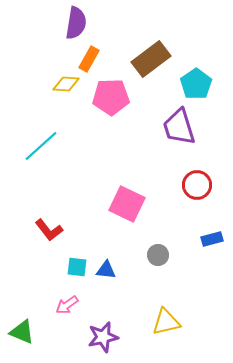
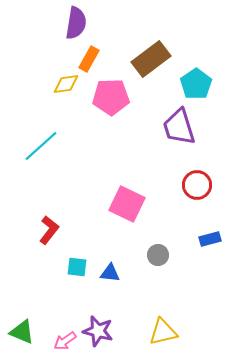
yellow diamond: rotated 12 degrees counterclockwise
red L-shape: rotated 104 degrees counterclockwise
blue rectangle: moved 2 px left
blue triangle: moved 4 px right, 3 px down
pink arrow: moved 2 px left, 36 px down
yellow triangle: moved 3 px left, 10 px down
purple star: moved 5 px left, 6 px up; rotated 28 degrees clockwise
